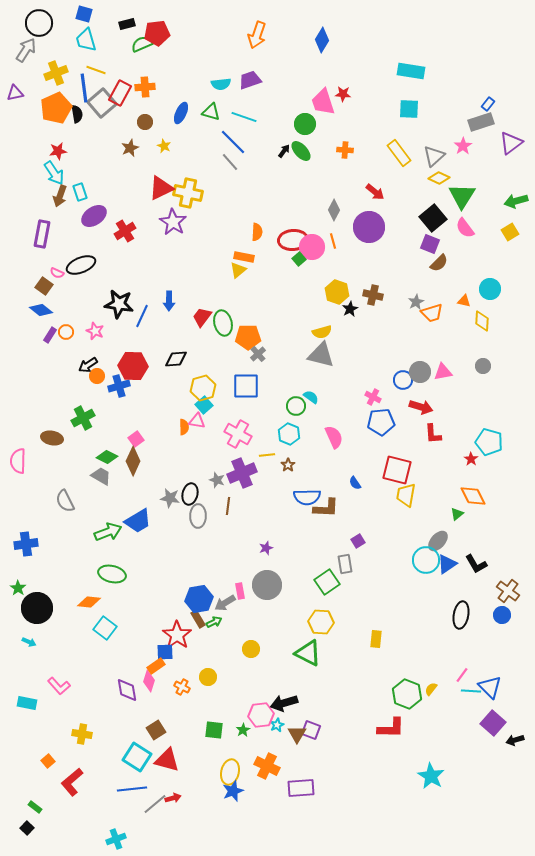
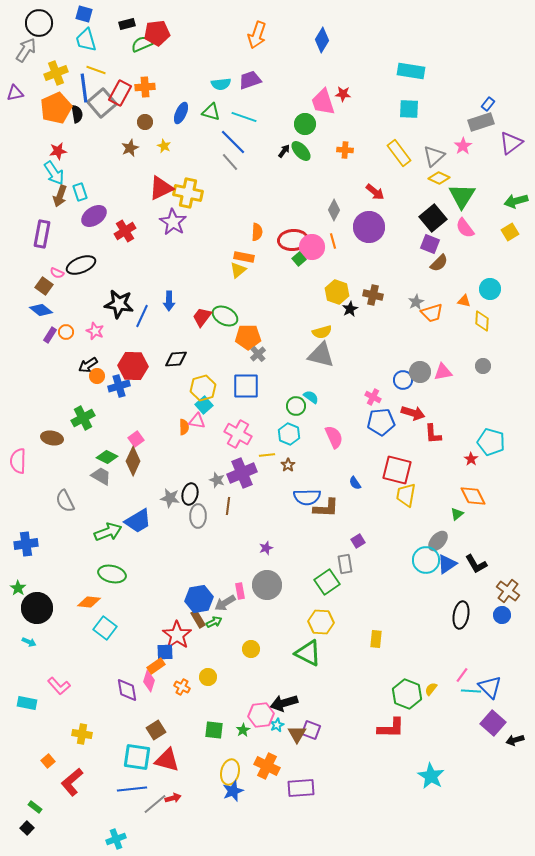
green ellipse at (223, 323): moved 2 px right, 7 px up; rotated 50 degrees counterclockwise
red arrow at (421, 407): moved 8 px left, 6 px down
cyan pentagon at (489, 442): moved 2 px right
cyan square at (137, 757): rotated 24 degrees counterclockwise
